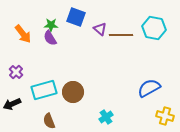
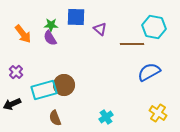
blue square: rotated 18 degrees counterclockwise
cyan hexagon: moved 1 px up
brown line: moved 11 px right, 9 px down
blue semicircle: moved 16 px up
brown circle: moved 9 px left, 7 px up
yellow cross: moved 7 px left, 3 px up; rotated 18 degrees clockwise
brown semicircle: moved 6 px right, 3 px up
